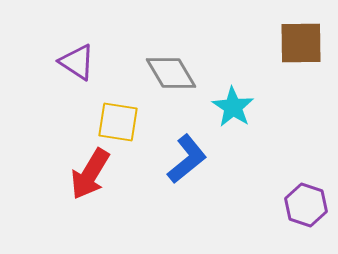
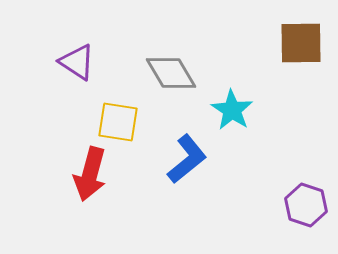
cyan star: moved 1 px left, 3 px down
red arrow: rotated 16 degrees counterclockwise
